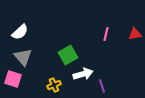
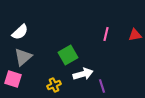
red triangle: moved 1 px down
gray triangle: rotated 30 degrees clockwise
